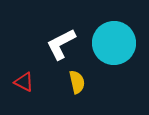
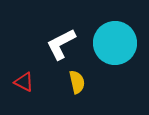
cyan circle: moved 1 px right
